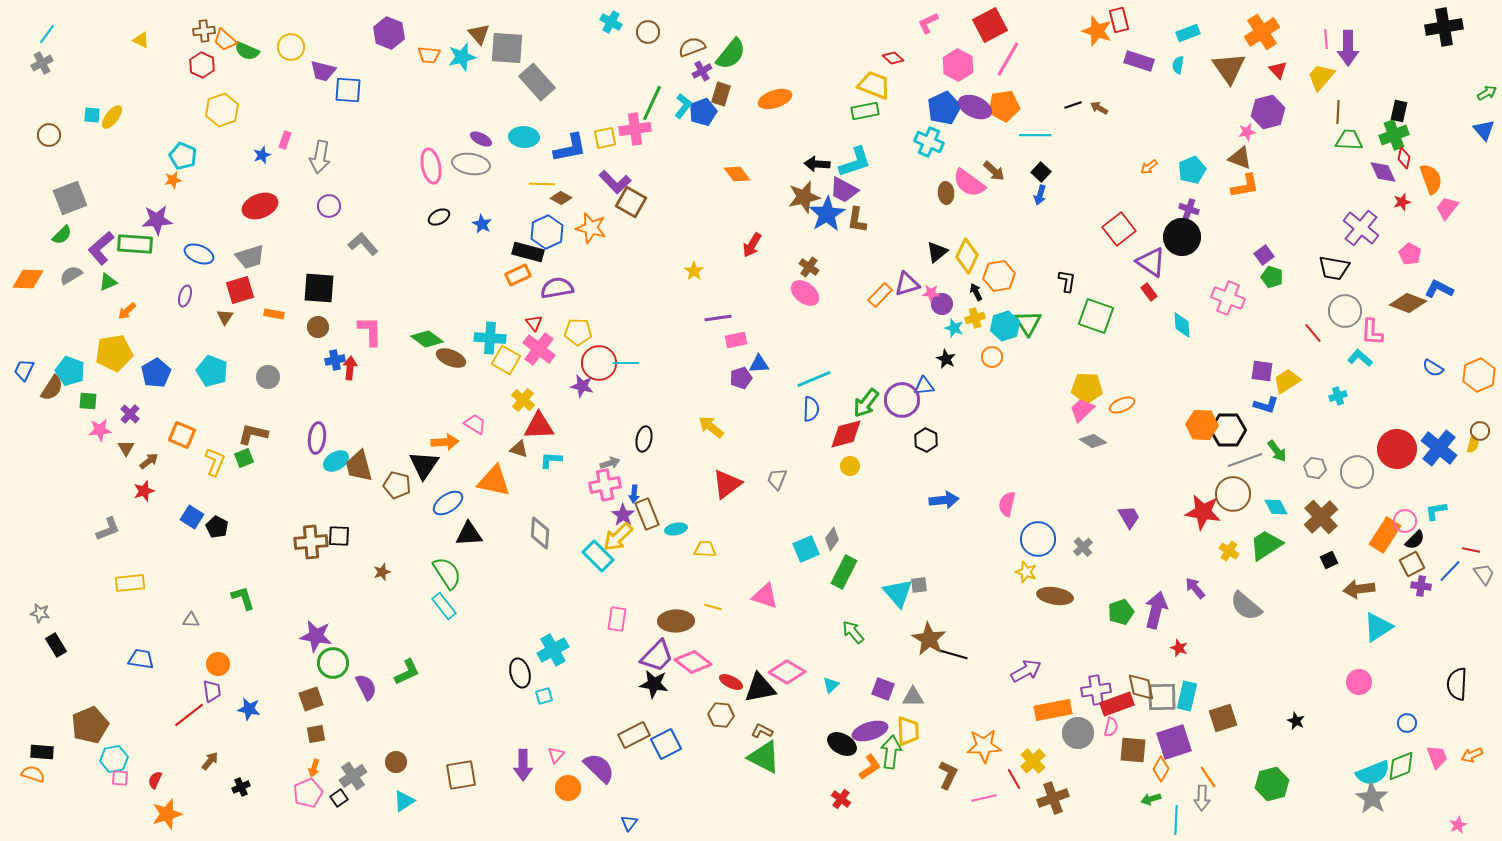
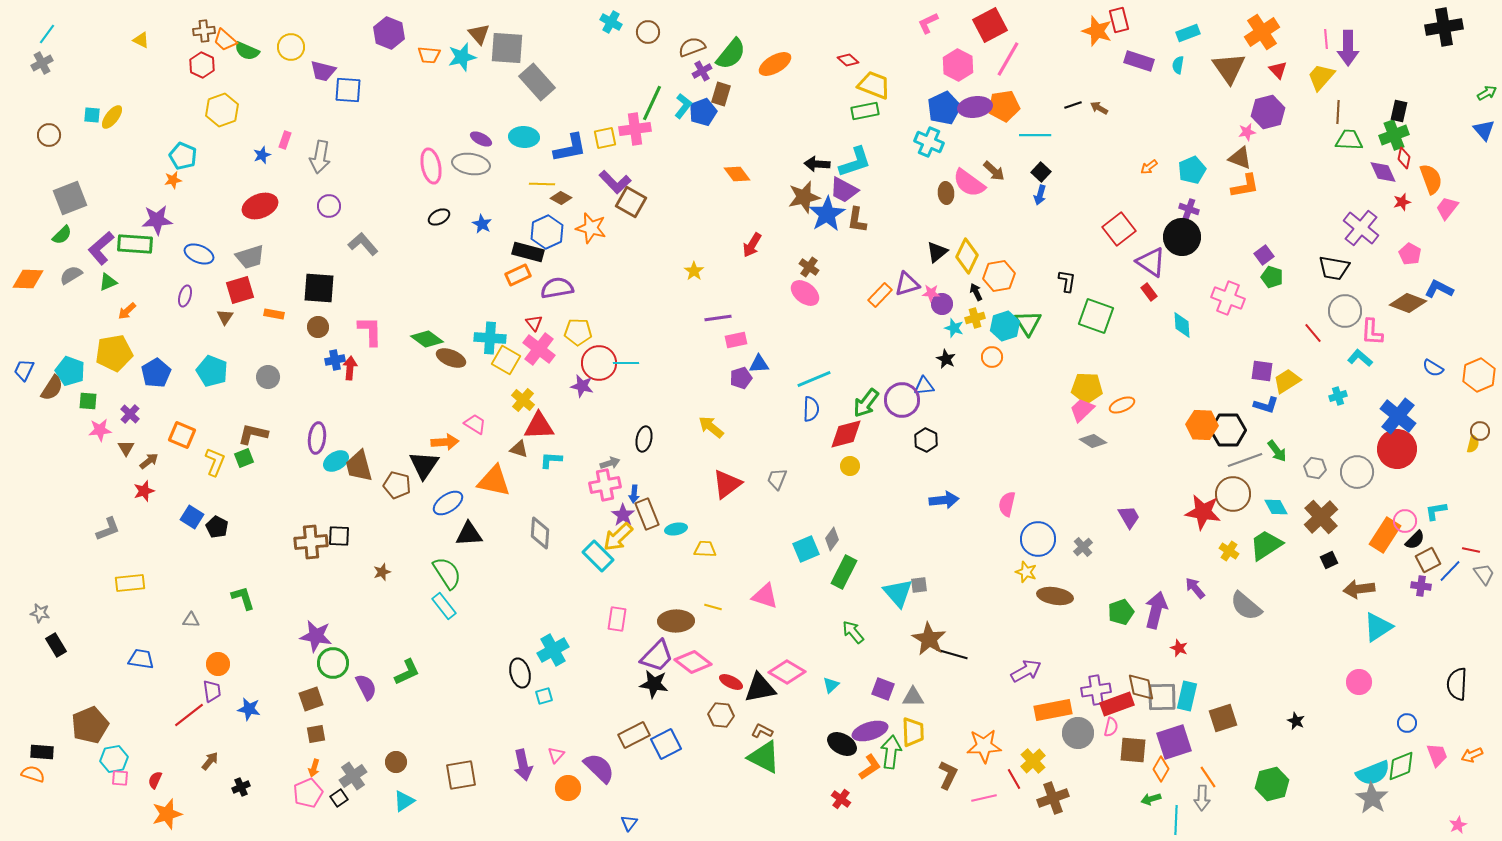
red diamond at (893, 58): moved 45 px left, 2 px down
orange ellipse at (775, 99): moved 35 px up; rotated 12 degrees counterclockwise
purple ellipse at (975, 107): rotated 32 degrees counterclockwise
blue cross at (1439, 448): moved 41 px left, 32 px up
brown square at (1412, 564): moved 16 px right, 4 px up
yellow trapezoid at (908, 731): moved 5 px right, 1 px down
pink trapezoid at (1437, 757): moved 2 px up
purple arrow at (523, 765): rotated 12 degrees counterclockwise
